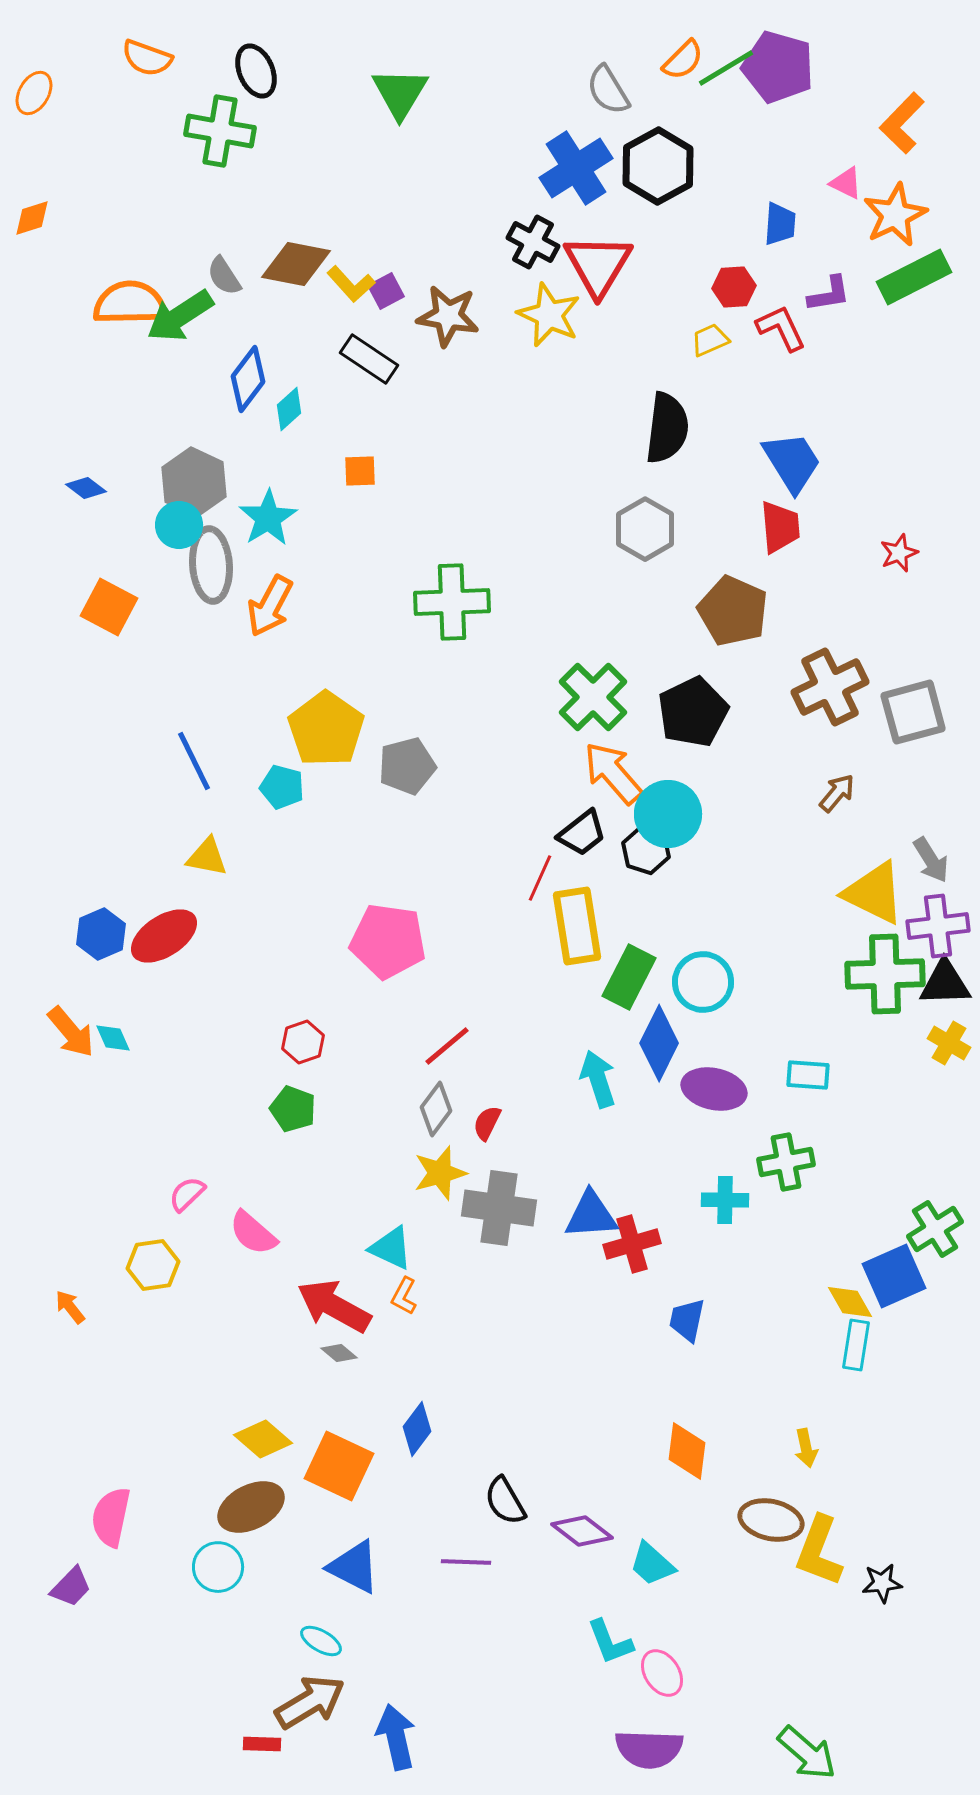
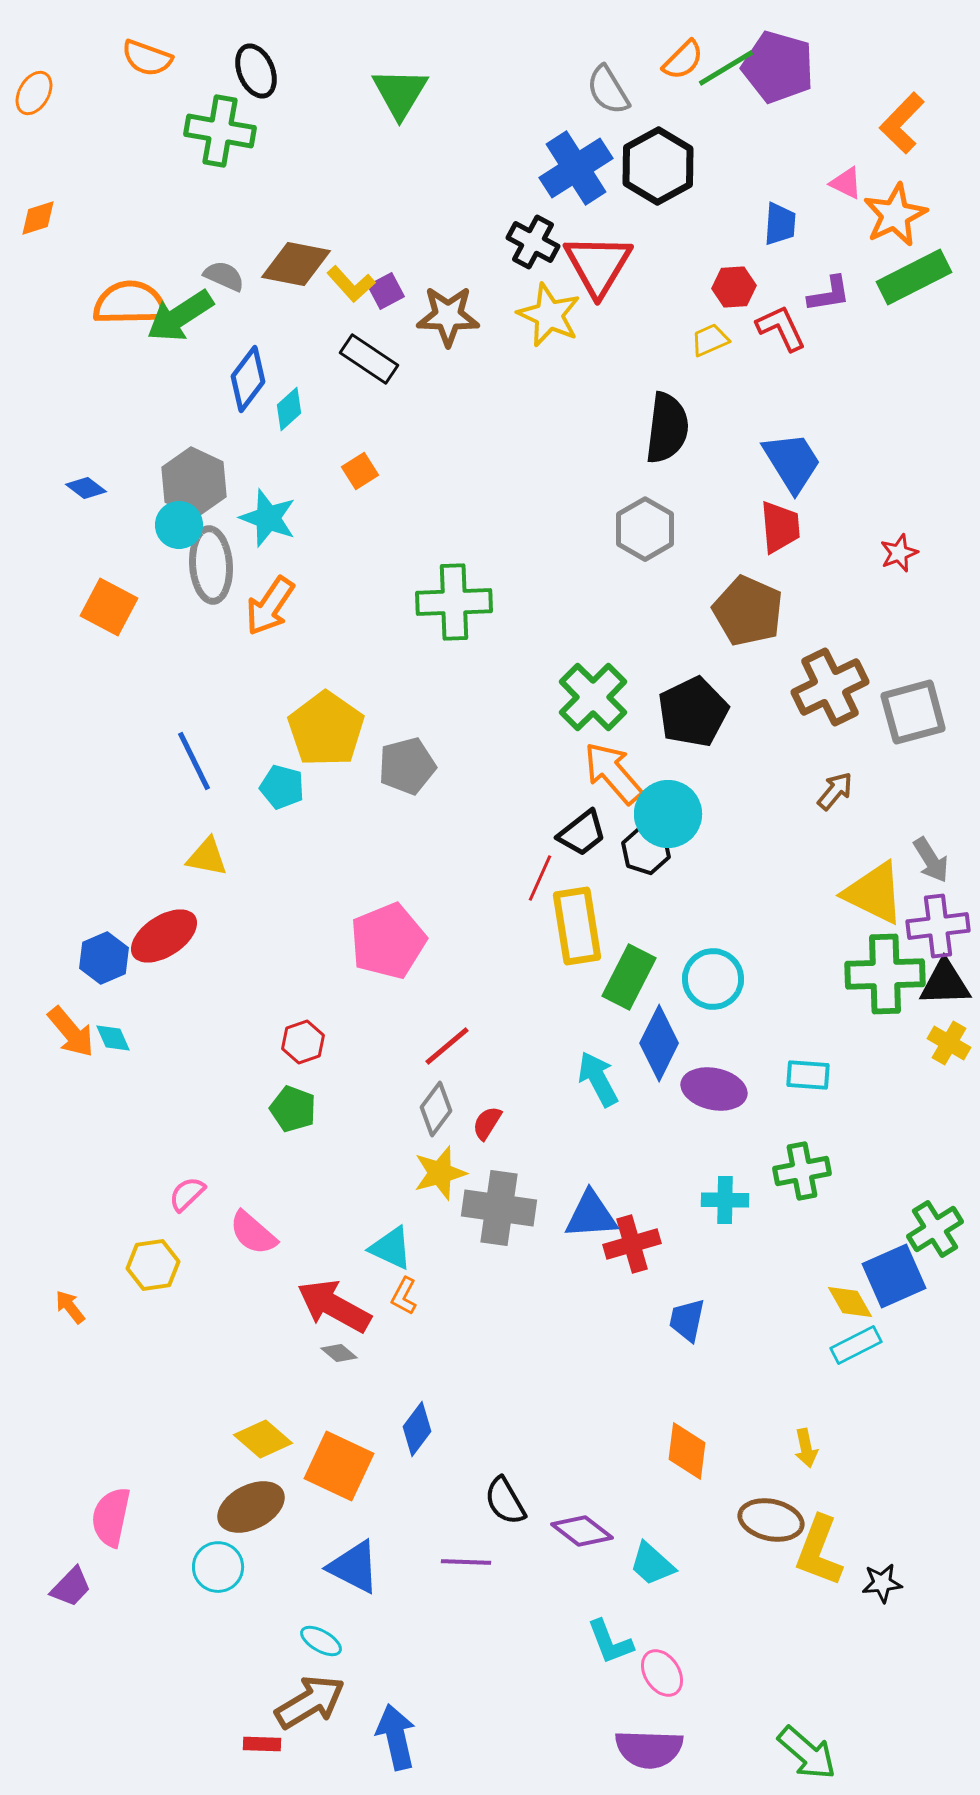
orange diamond at (32, 218): moved 6 px right
gray semicircle at (224, 276): rotated 147 degrees clockwise
brown star at (448, 316): rotated 8 degrees counterclockwise
orange square at (360, 471): rotated 30 degrees counterclockwise
cyan star at (268, 518): rotated 20 degrees counterclockwise
green cross at (452, 602): moved 2 px right
orange arrow at (270, 606): rotated 6 degrees clockwise
brown pentagon at (733, 611): moved 15 px right
brown arrow at (837, 793): moved 2 px left, 2 px up
blue hexagon at (101, 934): moved 3 px right, 24 px down
pink pentagon at (388, 941): rotated 30 degrees counterclockwise
cyan circle at (703, 982): moved 10 px right, 3 px up
cyan arrow at (598, 1079): rotated 10 degrees counterclockwise
red semicircle at (487, 1123): rotated 6 degrees clockwise
green cross at (786, 1162): moved 16 px right, 9 px down
cyan rectangle at (856, 1345): rotated 54 degrees clockwise
